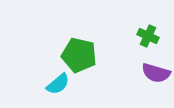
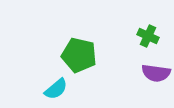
purple semicircle: rotated 8 degrees counterclockwise
cyan semicircle: moved 2 px left, 5 px down
